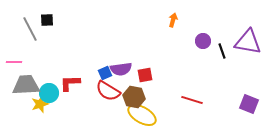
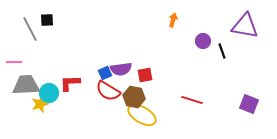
purple triangle: moved 3 px left, 16 px up
